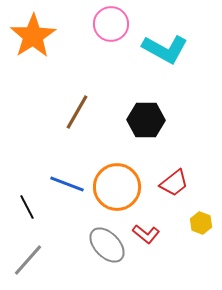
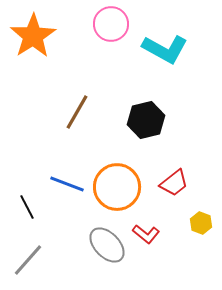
black hexagon: rotated 15 degrees counterclockwise
